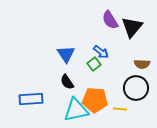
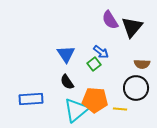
cyan triangle: rotated 28 degrees counterclockwise
